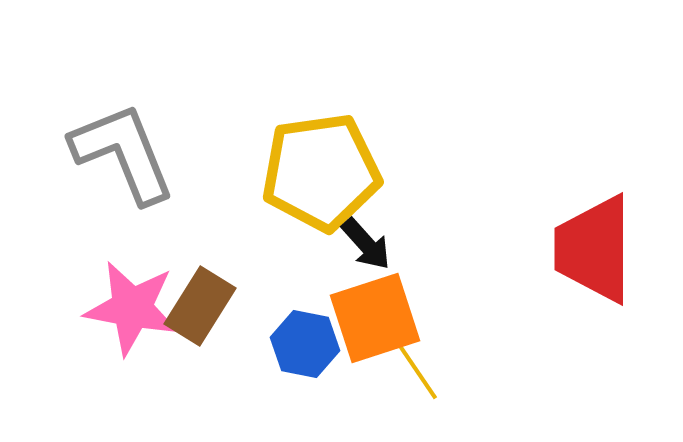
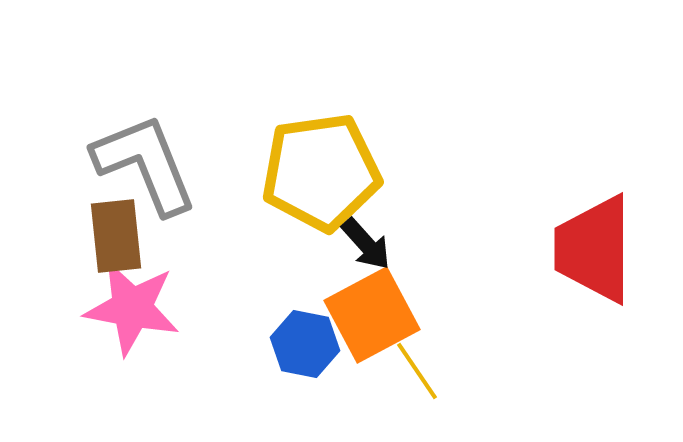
gray L-shape: moved 22 px right, 11 px down
brown rectangle: moved 84 px left, 70 px up; rotated 38 degrees counterclockwise
orange square: moved 3 px left, 3 px up; rotated 10 degrees counterclockwise
